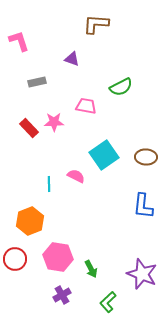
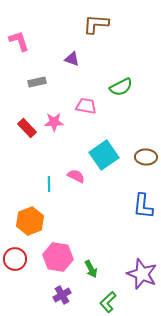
red rectangle: moved 2 px left
